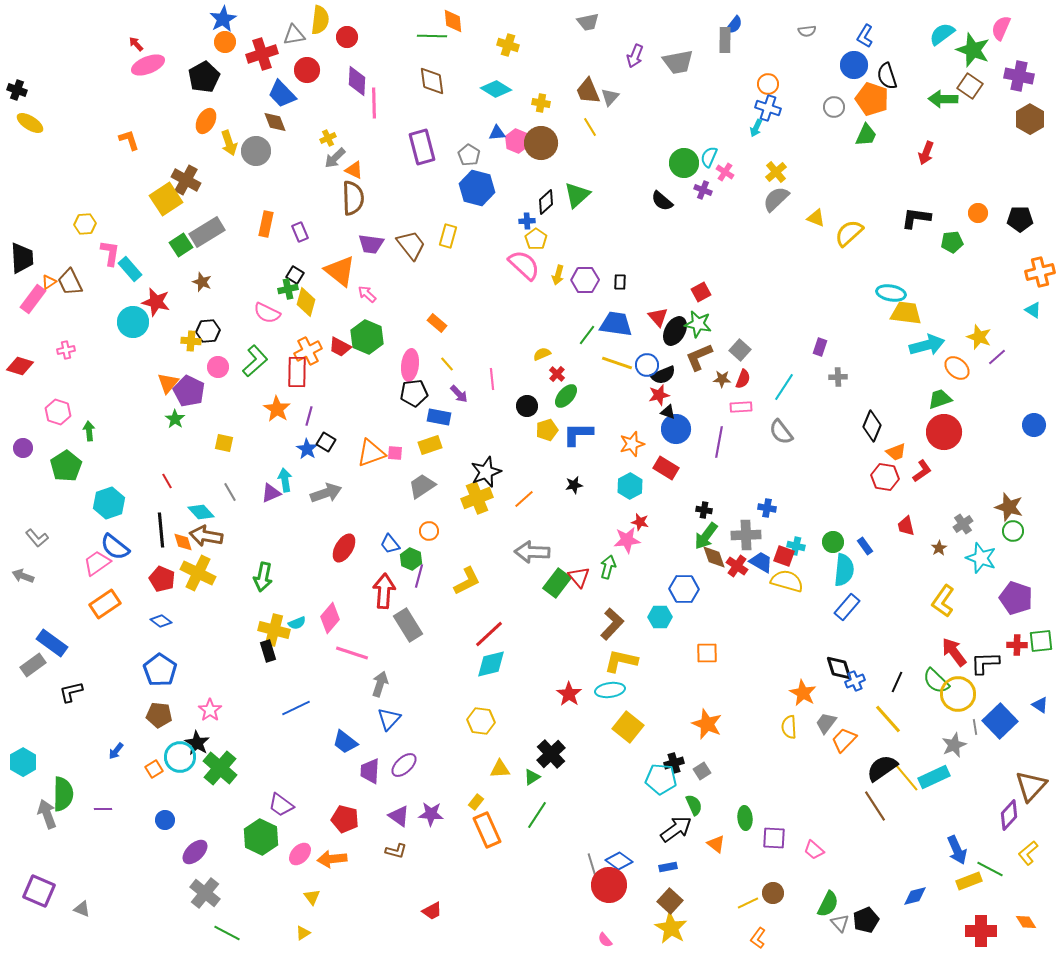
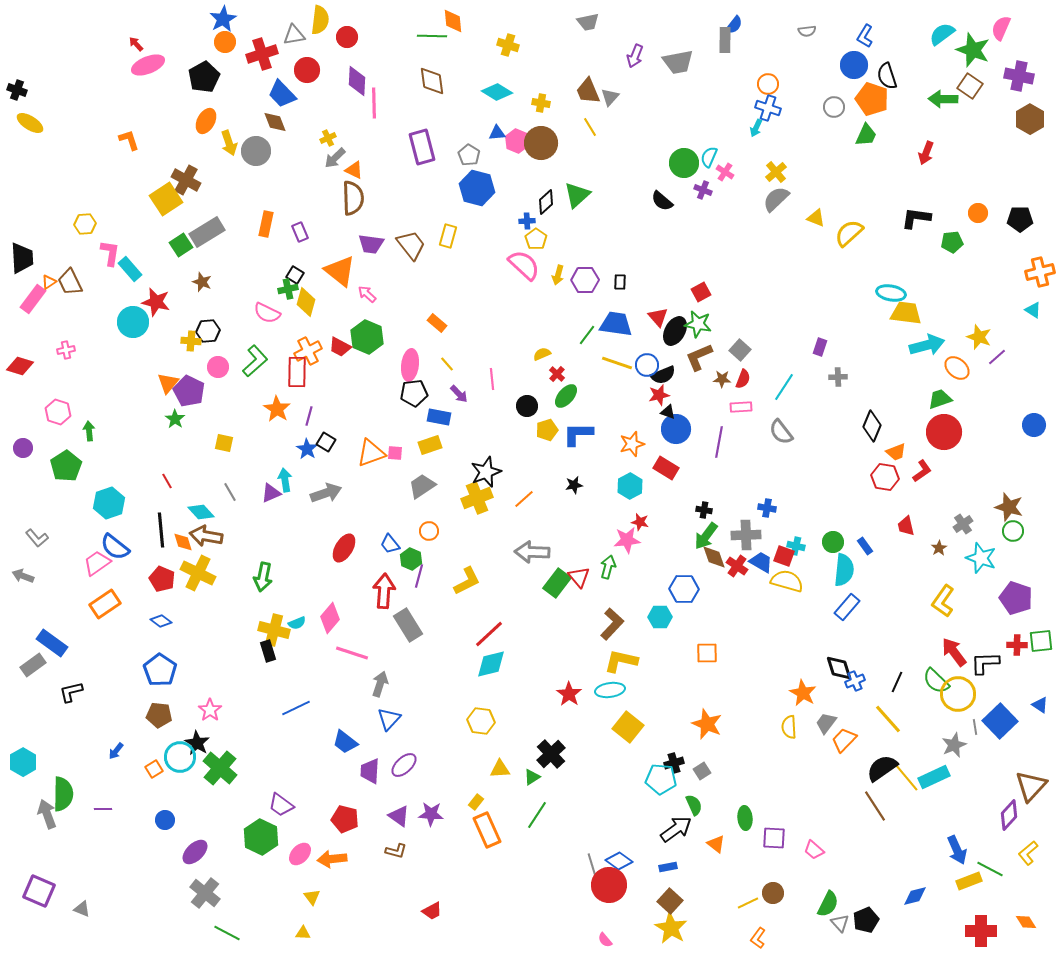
cyan diamond at (496, 89): moved 1 px right, 3 px down
yellow triangle at (303, 933): rotated 35 degrees clockwise
